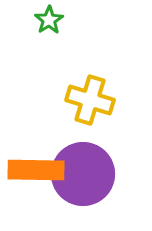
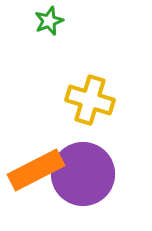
green star: moved 1 px down; rotated 12 degrees clockwise
orange rectangle: rotated 28 degrees counterclockwise
